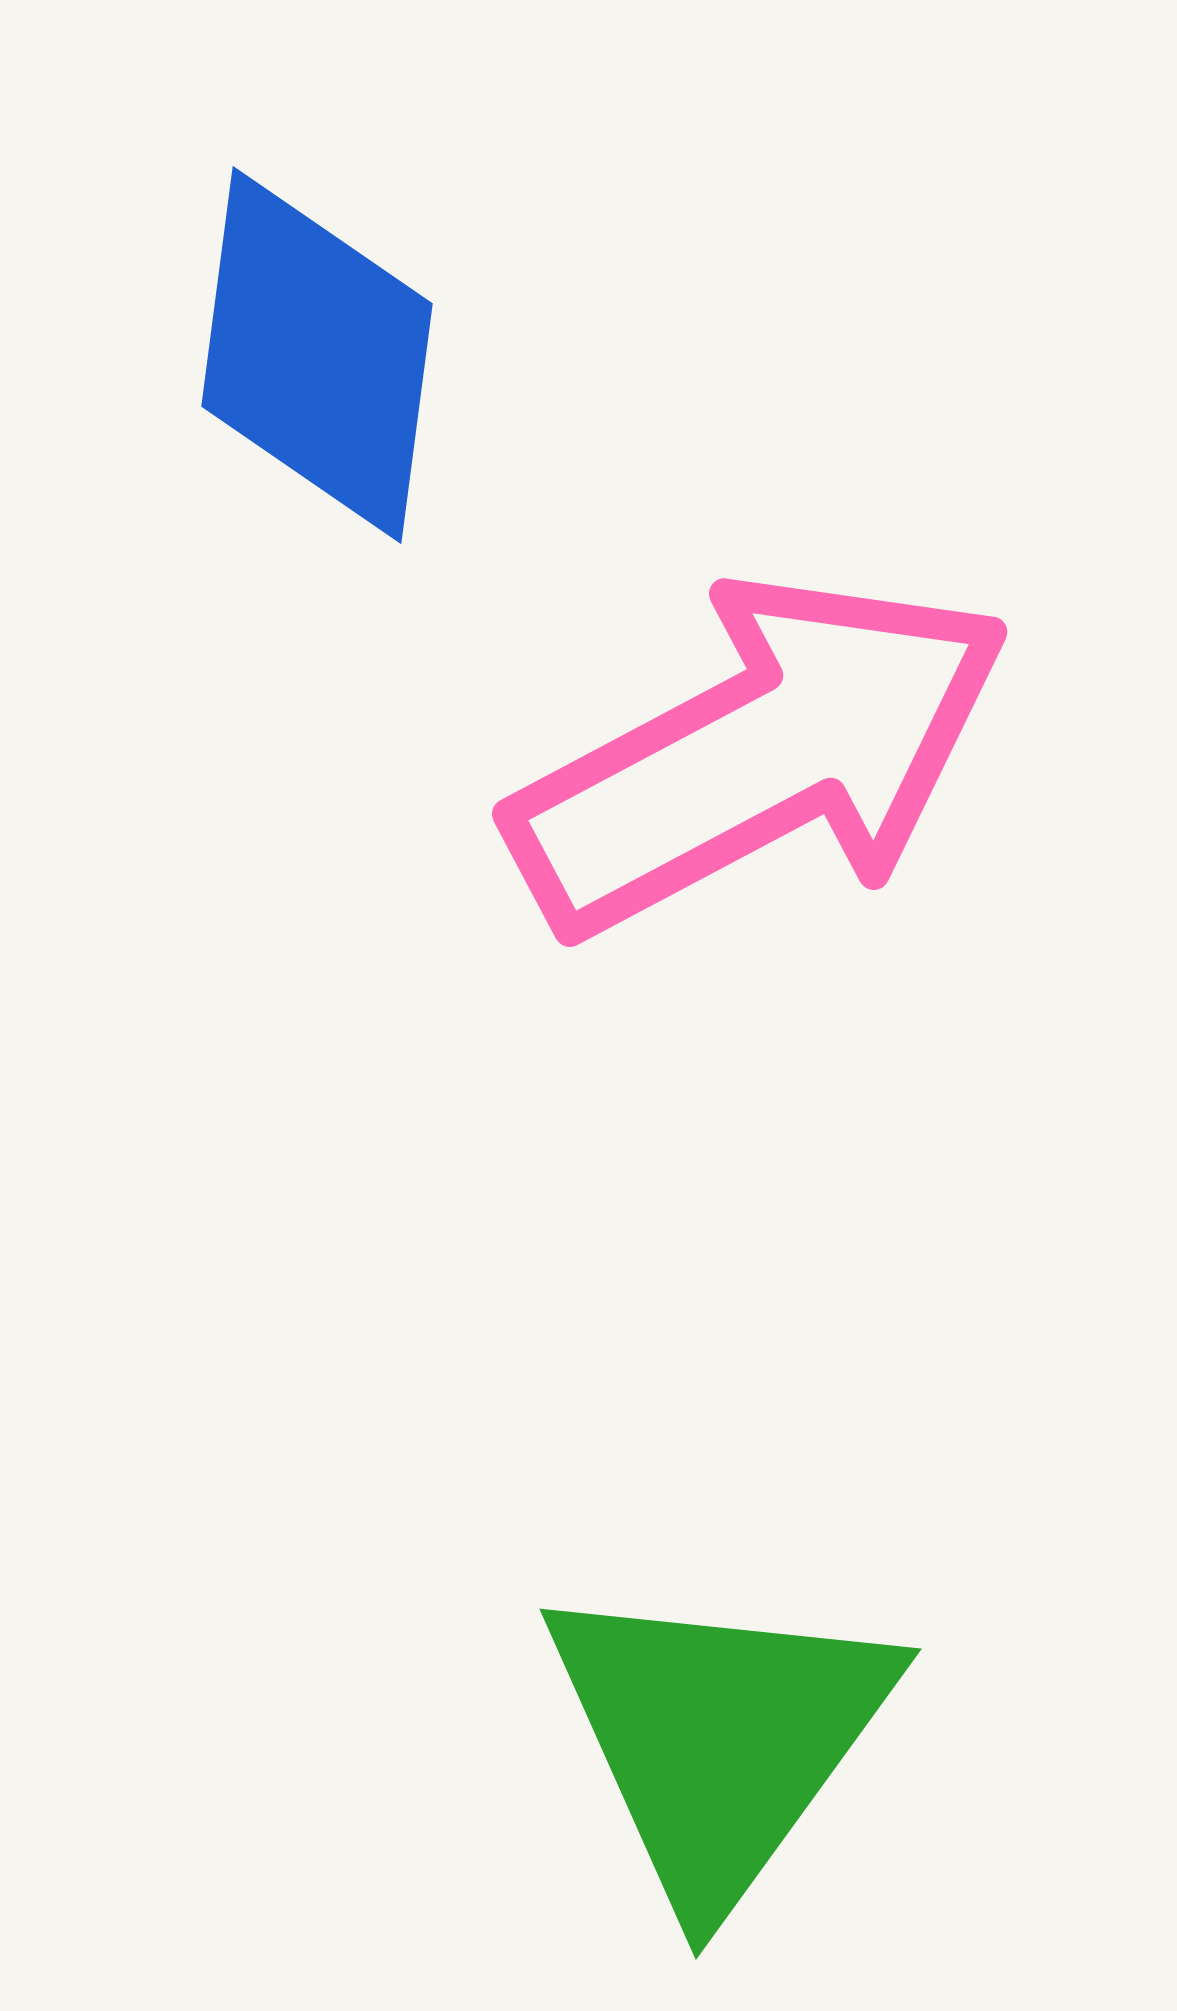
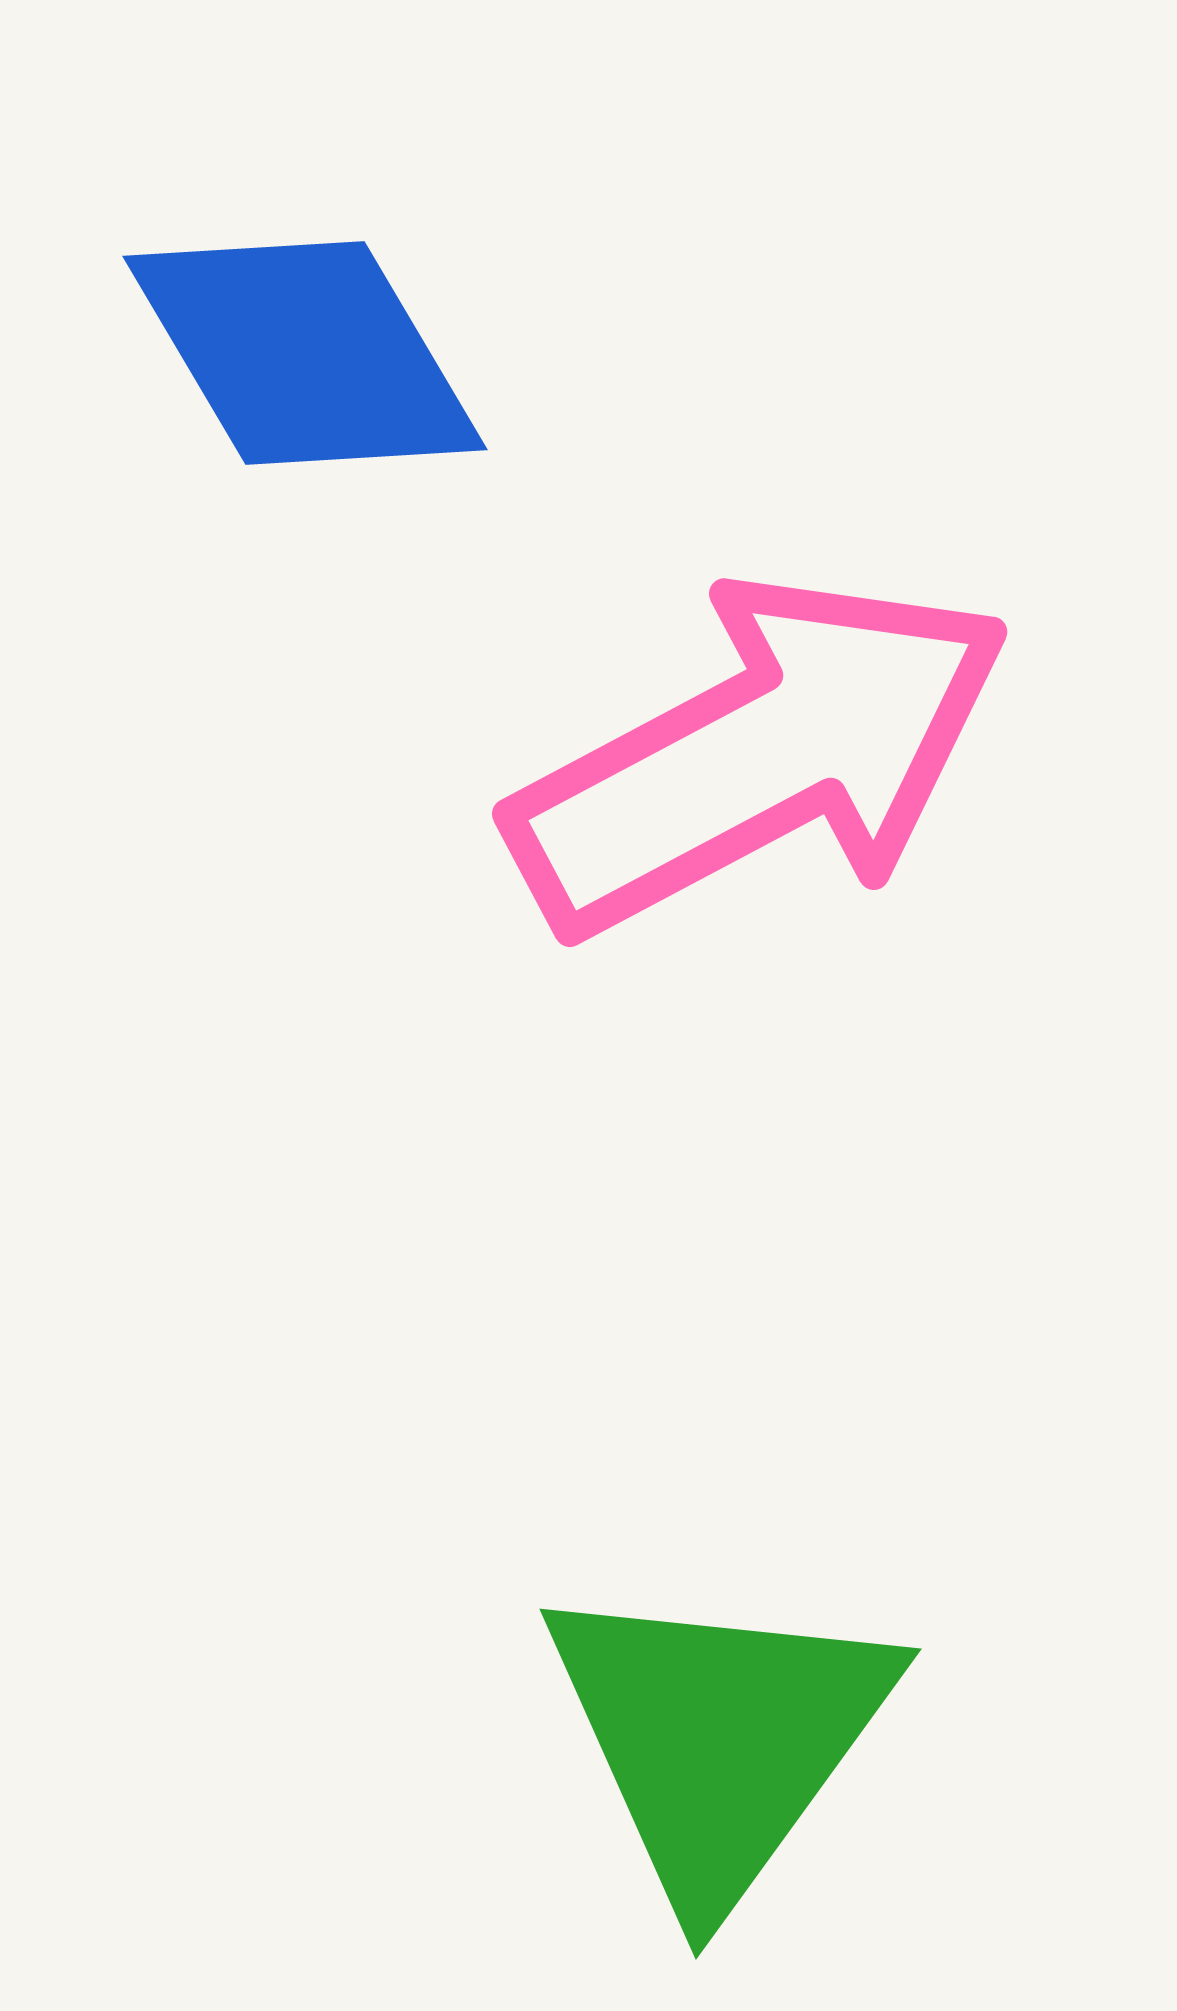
blue diamond: moved 12 px left, 2 px up; rotated 38 degrees counterclockwise
